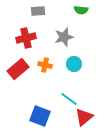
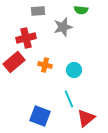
gray star: moved 1 px left, 10 px up
cyan circle: moved 6 px down
red rectangle: moved 4 px left, 7 px up
cyan line: rotated 30 degrees clockwise
red triangle: moved 2 px right, 1 px down
